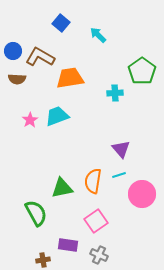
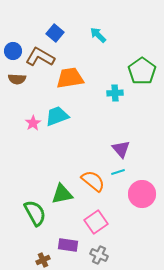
blue square: moved 6 px left, 10 px down
pink star: moved 3 px right, 3 px down
cyan line: moved 1 px left, 3 px up
orange semicircle: rotated 120 degrees clockwise
green triangle: moved 6 px down
green semicircle: moved 1 px left
pink square: moved 1 px down
brown cross: rotated 16 degrees counterclockwise
